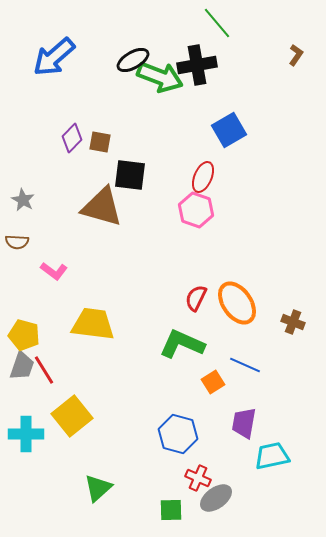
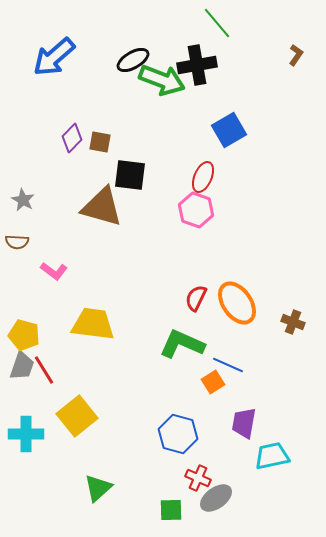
green arrow: moved 2 px right, 3 px down
blue line: moved 17 px left
yellow square: moved 5 px right
